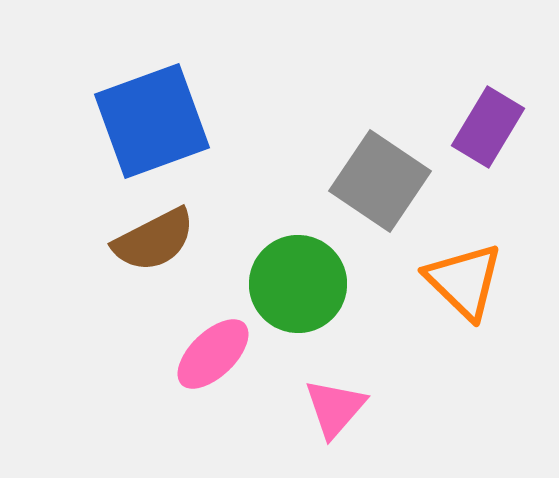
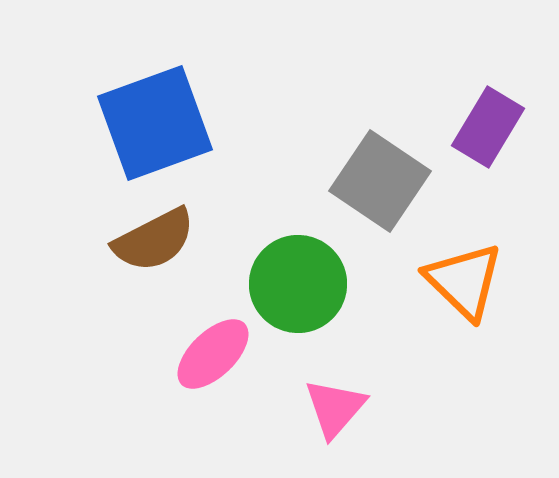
blue square: moved 3 px right, 2 px down
